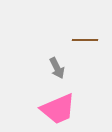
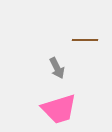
pink trapezoid: moved 1 px right; rotated 6 degrees clockwise
